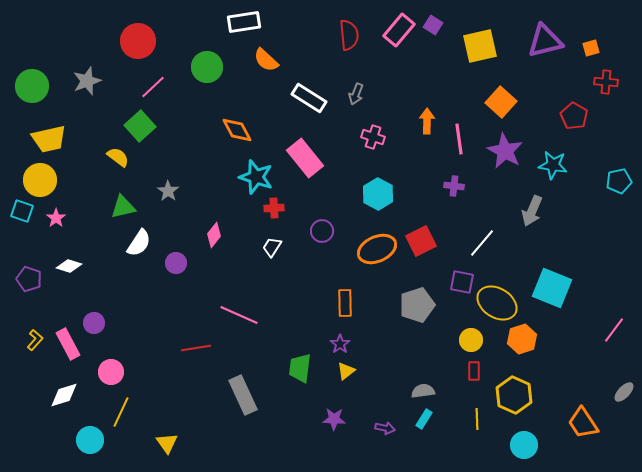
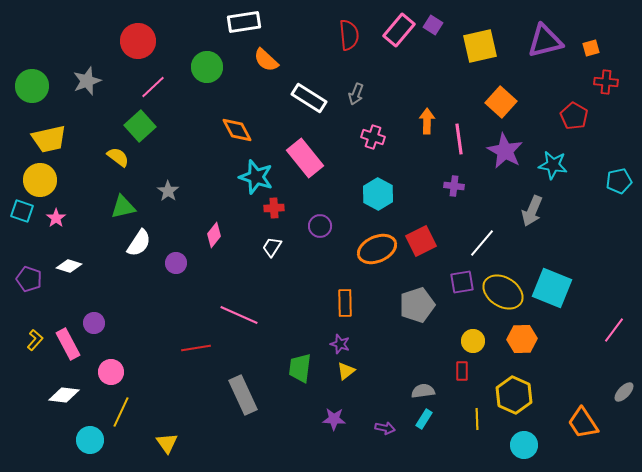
purple circle at (322, 231): moved 2 px left, 5 px up
purple square at (462, 282): rotated 20 degrees counterclockwise
yellow ellipse at (497, 303): moved 6 px right, 11 px up
orange hexagon at (522, 339): rotated 16 degrees clockwise
yellow circle at (471, 340): moved 2 px right, 1 px down
purple star at (340, 344): rotated 18 degrees counterclockwise
red rectangle at (474, 371): moved 12 px left
white diamond at (64, 395): rotated 24 degrees clockwise
